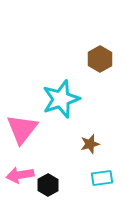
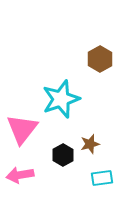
black hexagon: moved 15 px right, 30 px up
